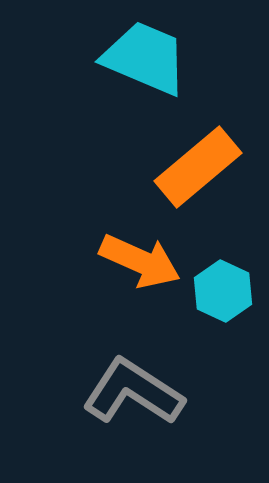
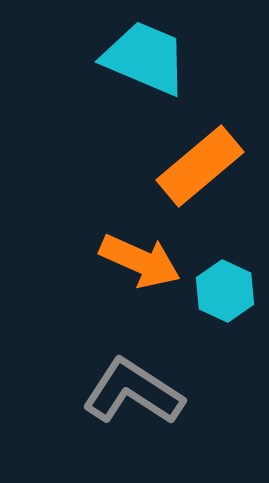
orange rectangle: moved 2 px right, 1 px up
cyan hexagon: moved 2 px right
